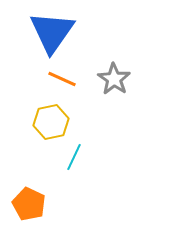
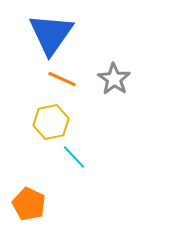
blue triangle: moved 1 px left, 2 px down
cyan line: rotated 68 degrees counterclockwise
